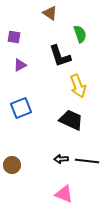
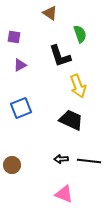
black line: moved 2 px right
